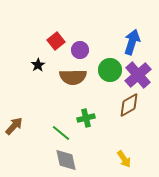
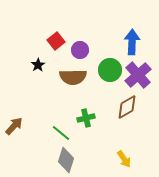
blue arrow: rotated 15 degrees counterclockwise
brown diamond: moved 2 px left, 2 px down
gray diamond: rotated 30 degrees clockwise
